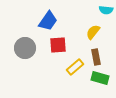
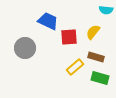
blue trapezoid: rotated 100 degrees counterclockwise
red square: moved 11 px right, 8 px up
brown rectangle: rotated 63 degrees counterclockwise
